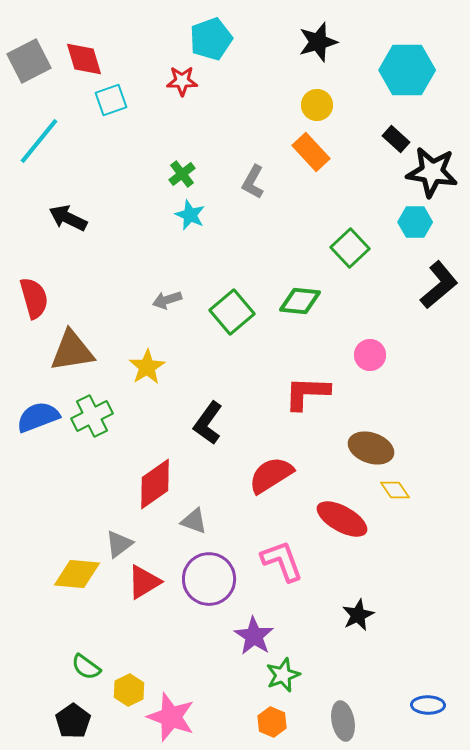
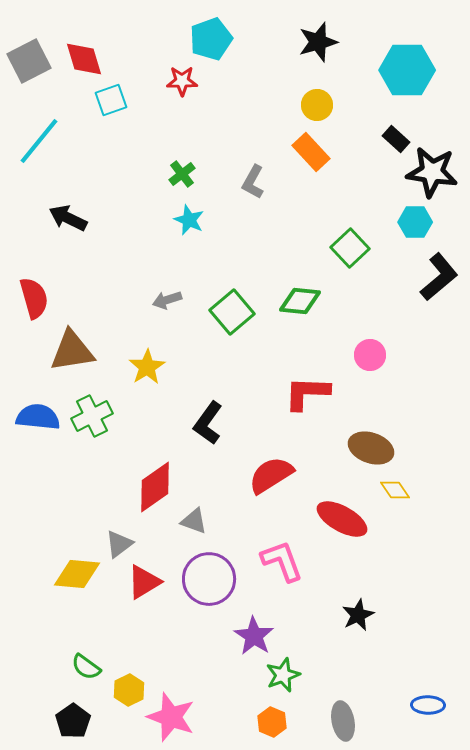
cyan star at (190, 215): moved 1 px left, 5 px down
black L-shape at (439, 285): moved 8 px up
blue semicircle at (38, 417): rotated 27 degrees clockwise
red diamond at (155, 484): moved 3 px down
